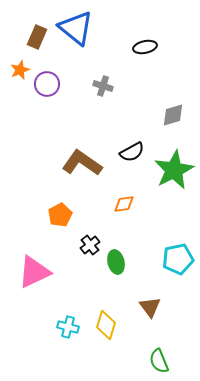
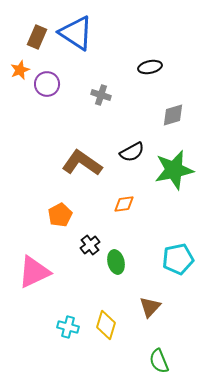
blue triangle: moved 5 px down; rotated 6 degrees counterclockwise
black ellipse: moved 5 px right, 20 px down
gray cross: moved 2 px left, 9 px down
green star: rotated 15 degrees clockwise
brown triangle: rotated 20 degrees clockwise
